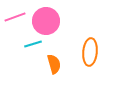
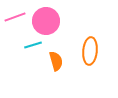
cyan line: moved 1 px down
orange ellipse: moved 1 px up
orange semicircle: moved 2 px right, 3 px up
